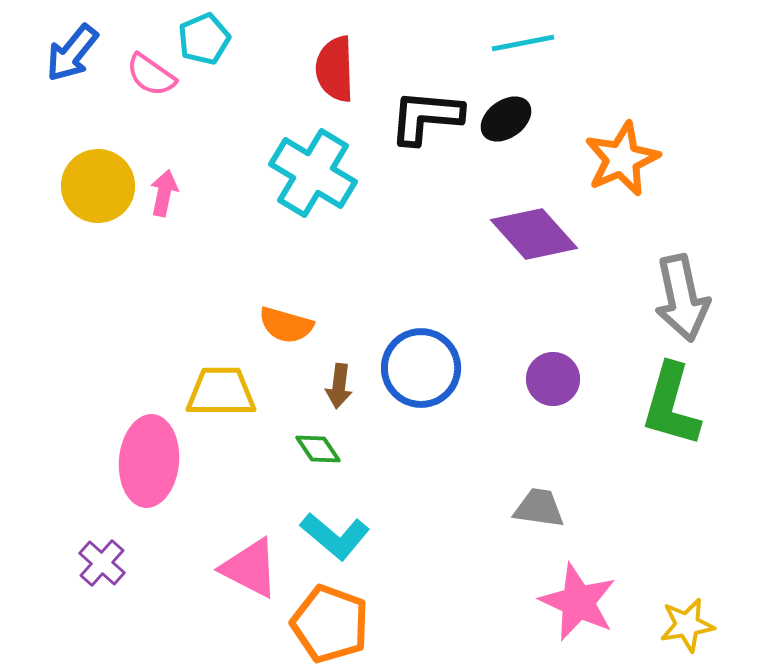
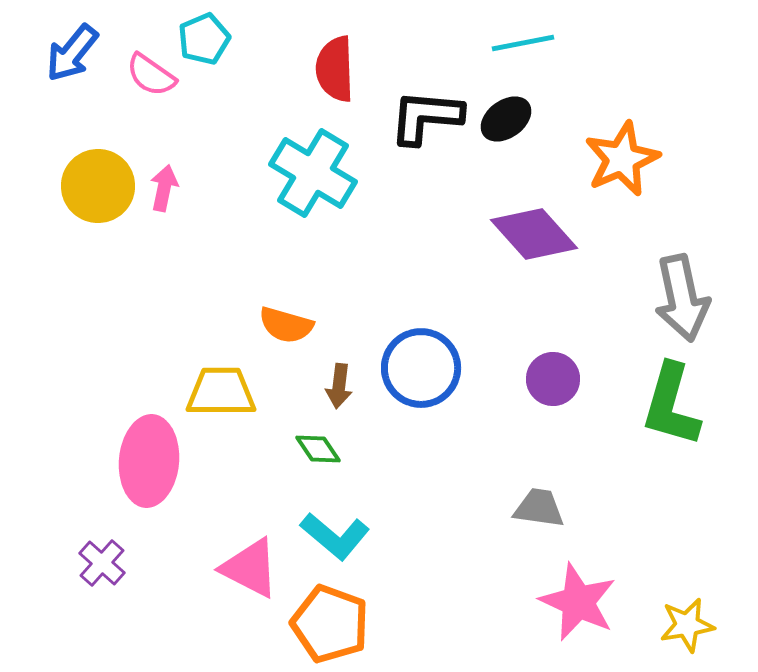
pink arrow: moved 5 px up
